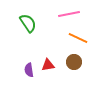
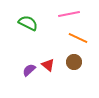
green semicircle: rotated 30 degrees counterclockwise
red triangle: rotated 48 degrees clockwise
purple semicircle: rotated 56 degrees clockwise
